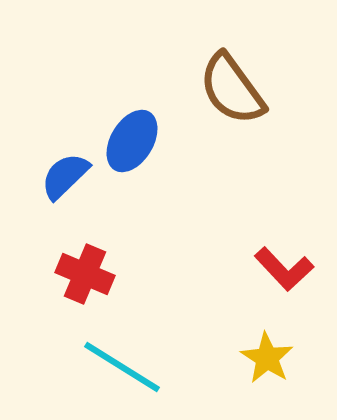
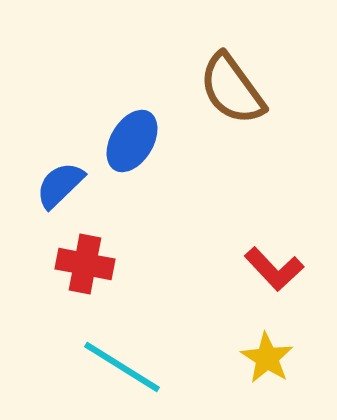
blue semicircle: moved 5 px left, 9 px down
red L-shape: moved 10 px left
red cross: moved 10 px up; rotated 12 degrees counterclockwise
